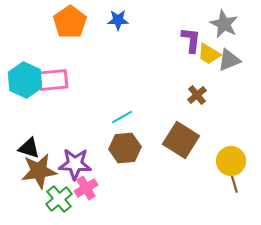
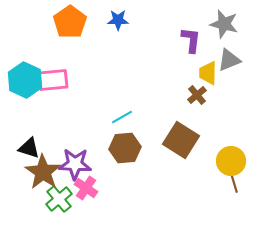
gray star: rotated 12 degrees counterclockwise
yellow trapezoid: moved 1 px left, 19 px down; rotated 60 degrees clockwise
brown star: moved 4 px right, 1 px down; rotated 30 degrees counterclockwise
pink cross: rotated 25 degrees counterclockwise
